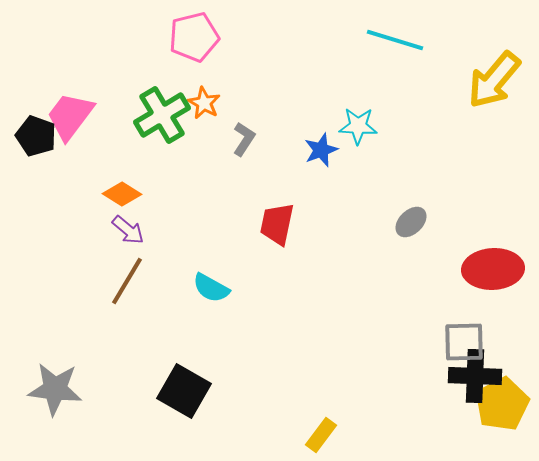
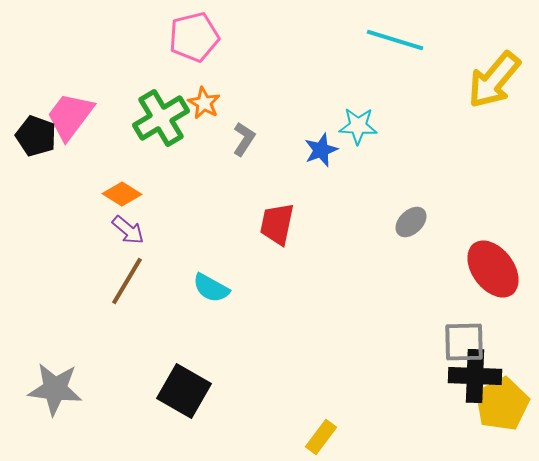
green cross: moved 1 px left, 3 px down
red ellipse: rotated 56 degrees clockwise
yellow rectangle: moved 2 px down
